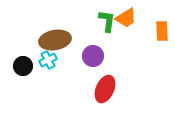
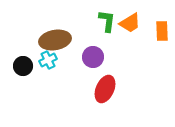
orange trapezoid: moved 4 px right, 5 px down
purple circle: moved 1 px down
